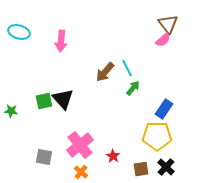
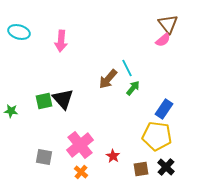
brown arrow: moved 3 px right, 7 px down
yellow pentagon: rotated 8 degrees clockwise
